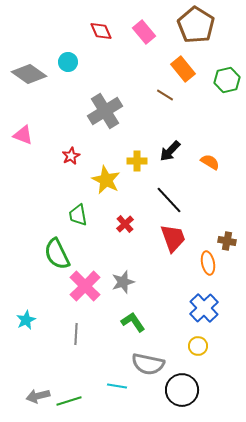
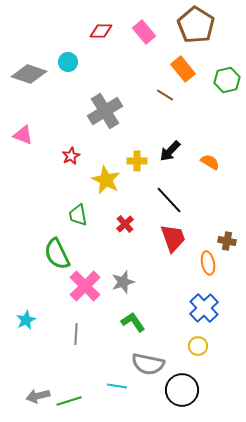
red diamond: rotated 65 degrees counterclockwise
gray diamond: rotated 16 degrees counterclockwise
